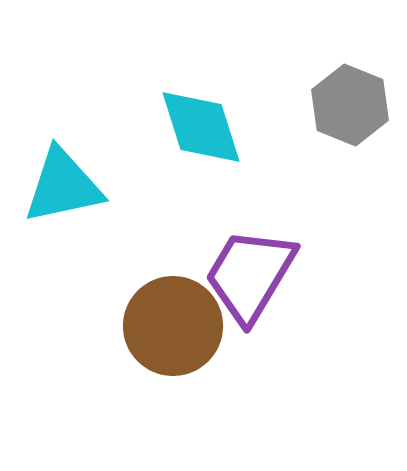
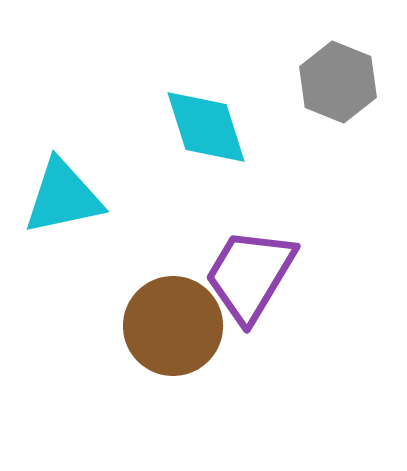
gray hexagon: moved 12 px left, 23 px up
cyan diamond: moved 5 px right
cyan triangle: moved 11 px down
